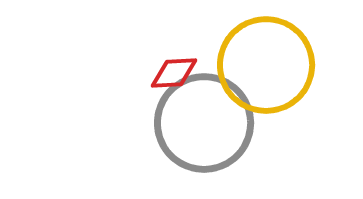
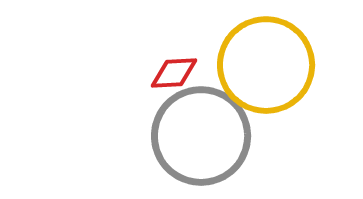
gray circle: moved 3 px left, 13 px down
